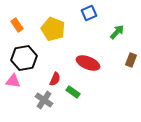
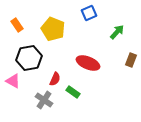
black hexagon: moved 5 px right
pink triangle: rotated 21 degrees clockwise
